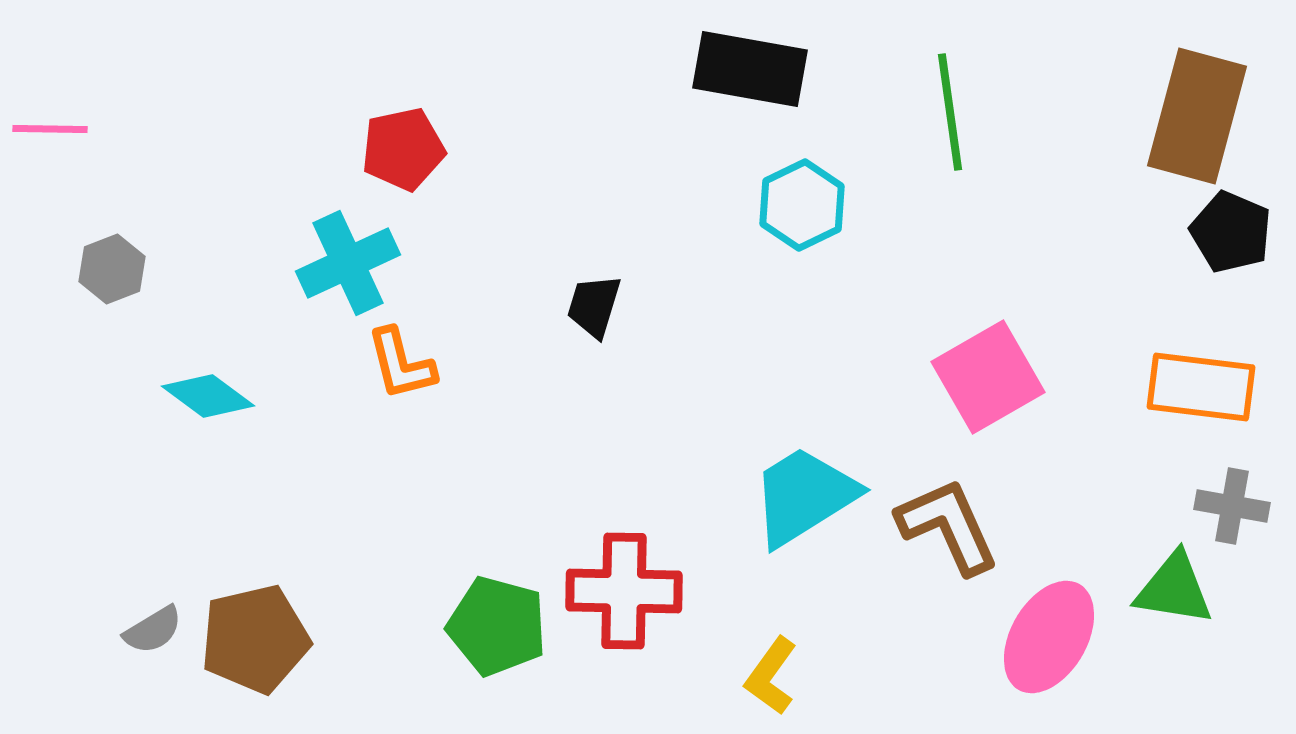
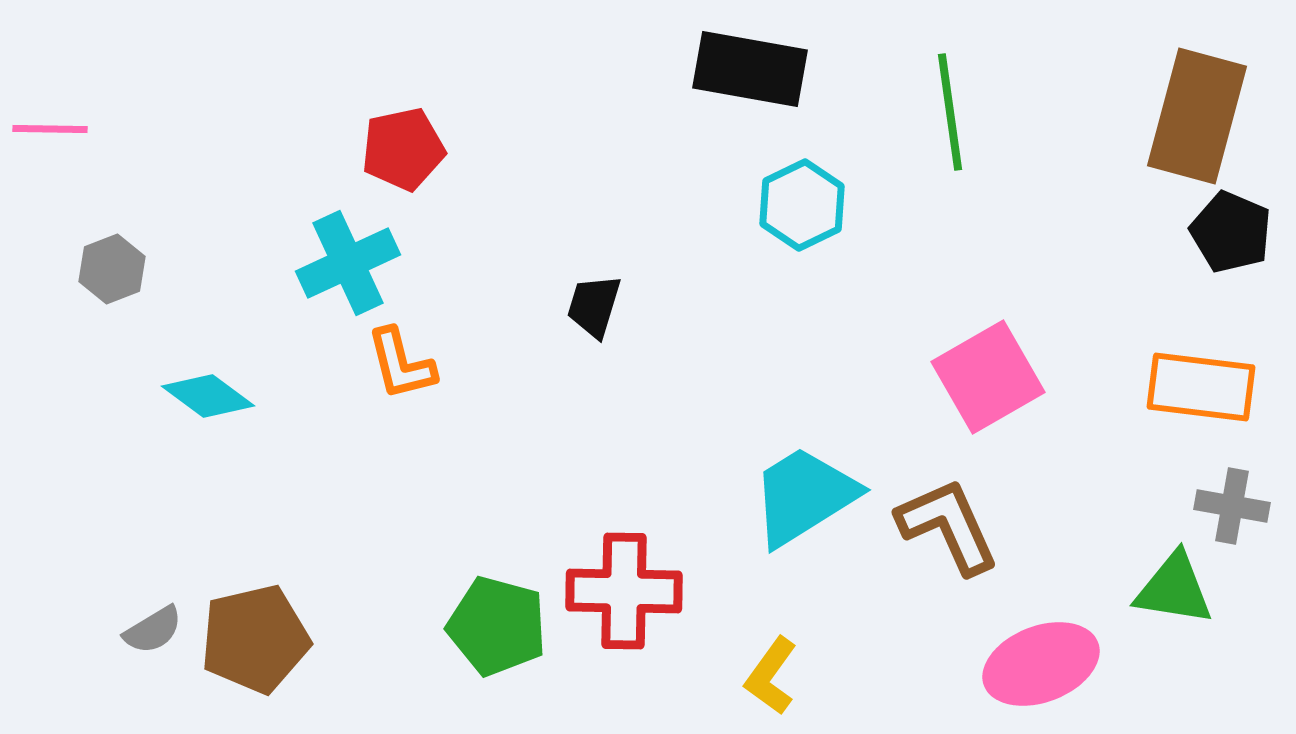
pink ellipse: moved 8 px left, 27 px down; rotated 39 degrees clockwise
